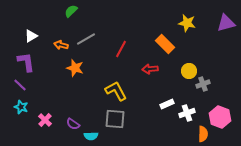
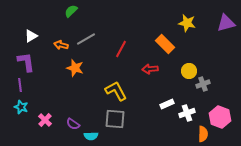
purple line: rotated 40 degrees clockwise
